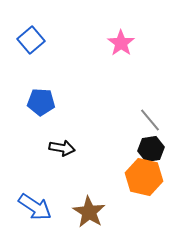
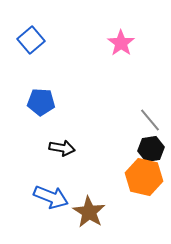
blue arrow: moved 16 px right, 10 px up; rotated 12 degrees counterclockwise
